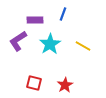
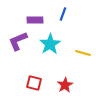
purple L-shape: rotated 10 degrees clockwise
yellow line: moved 7 px down; rotated 14 degrees counterclockwise
